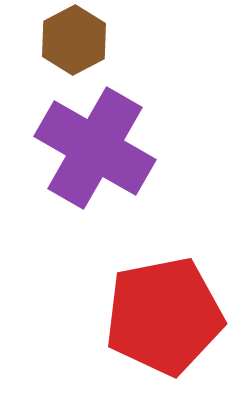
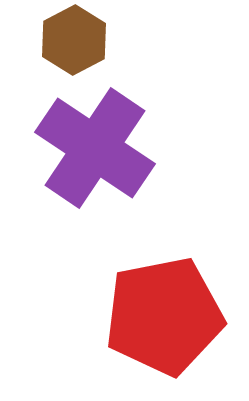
purple cross: rotated 4 degrees clockwise
